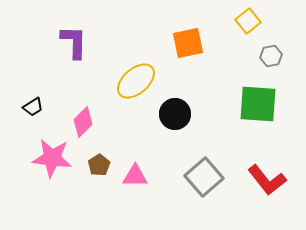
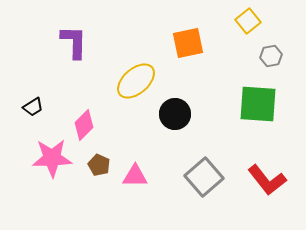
pink diamond: moved 1 px right, 3 px down
pink star: rotated 9 degrees counterclockwise
brown pentagon: rotated 15 degrees counterclockwise
